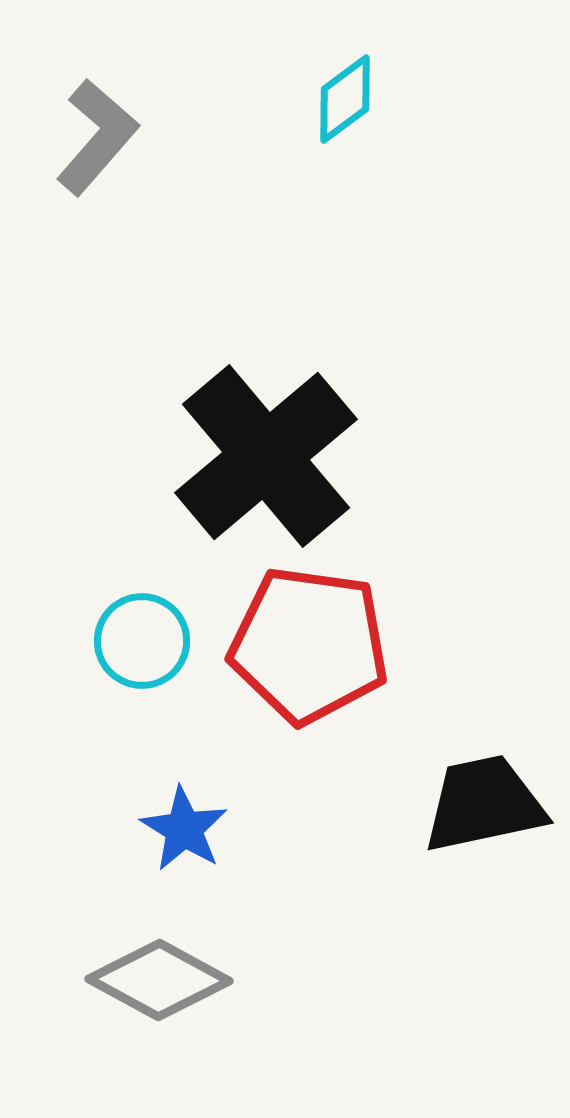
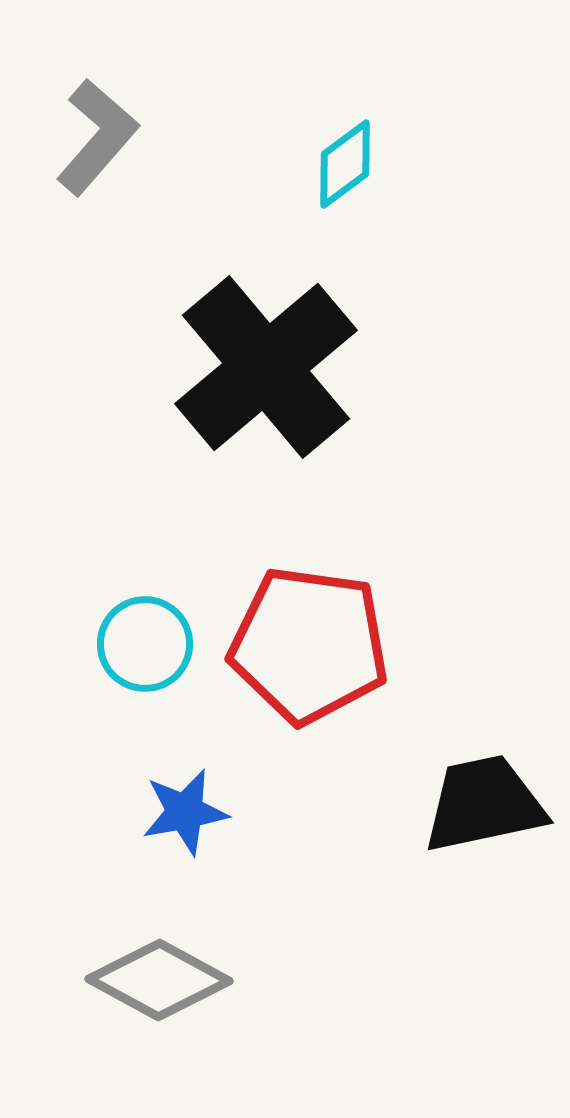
cyan diamond: moved 65 px down
black cross: moved 89 px up
cyan circle: moved 3 px right, 3 px down
blue star: moved 1 px right, 17 px up; rotated 30 degrees clockwise
